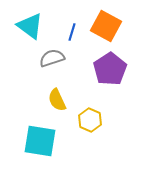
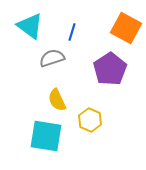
orange square: moved 20 px right, 2 px down
cyan square: moved 6 px right, 5 px up
